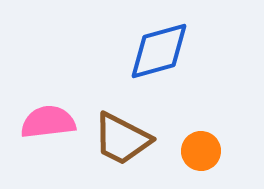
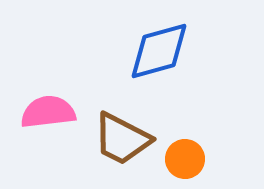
pink semicircle: moved 10 px up
orange circle: moved 16 px left, 8 px down
